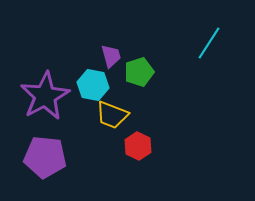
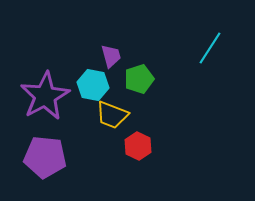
cyan line: moved 1 px right, 5 px down
green pentagon: moved 7 px down
